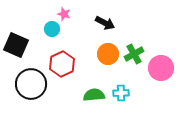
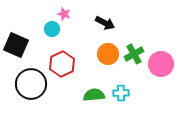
pink circle: moved 4 px up
